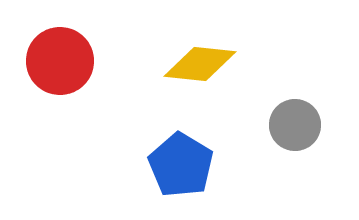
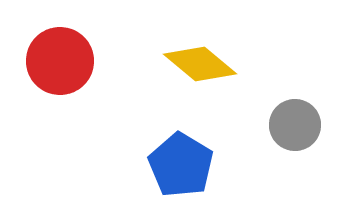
yellow diamond: rotated 34 degrees clockwise
